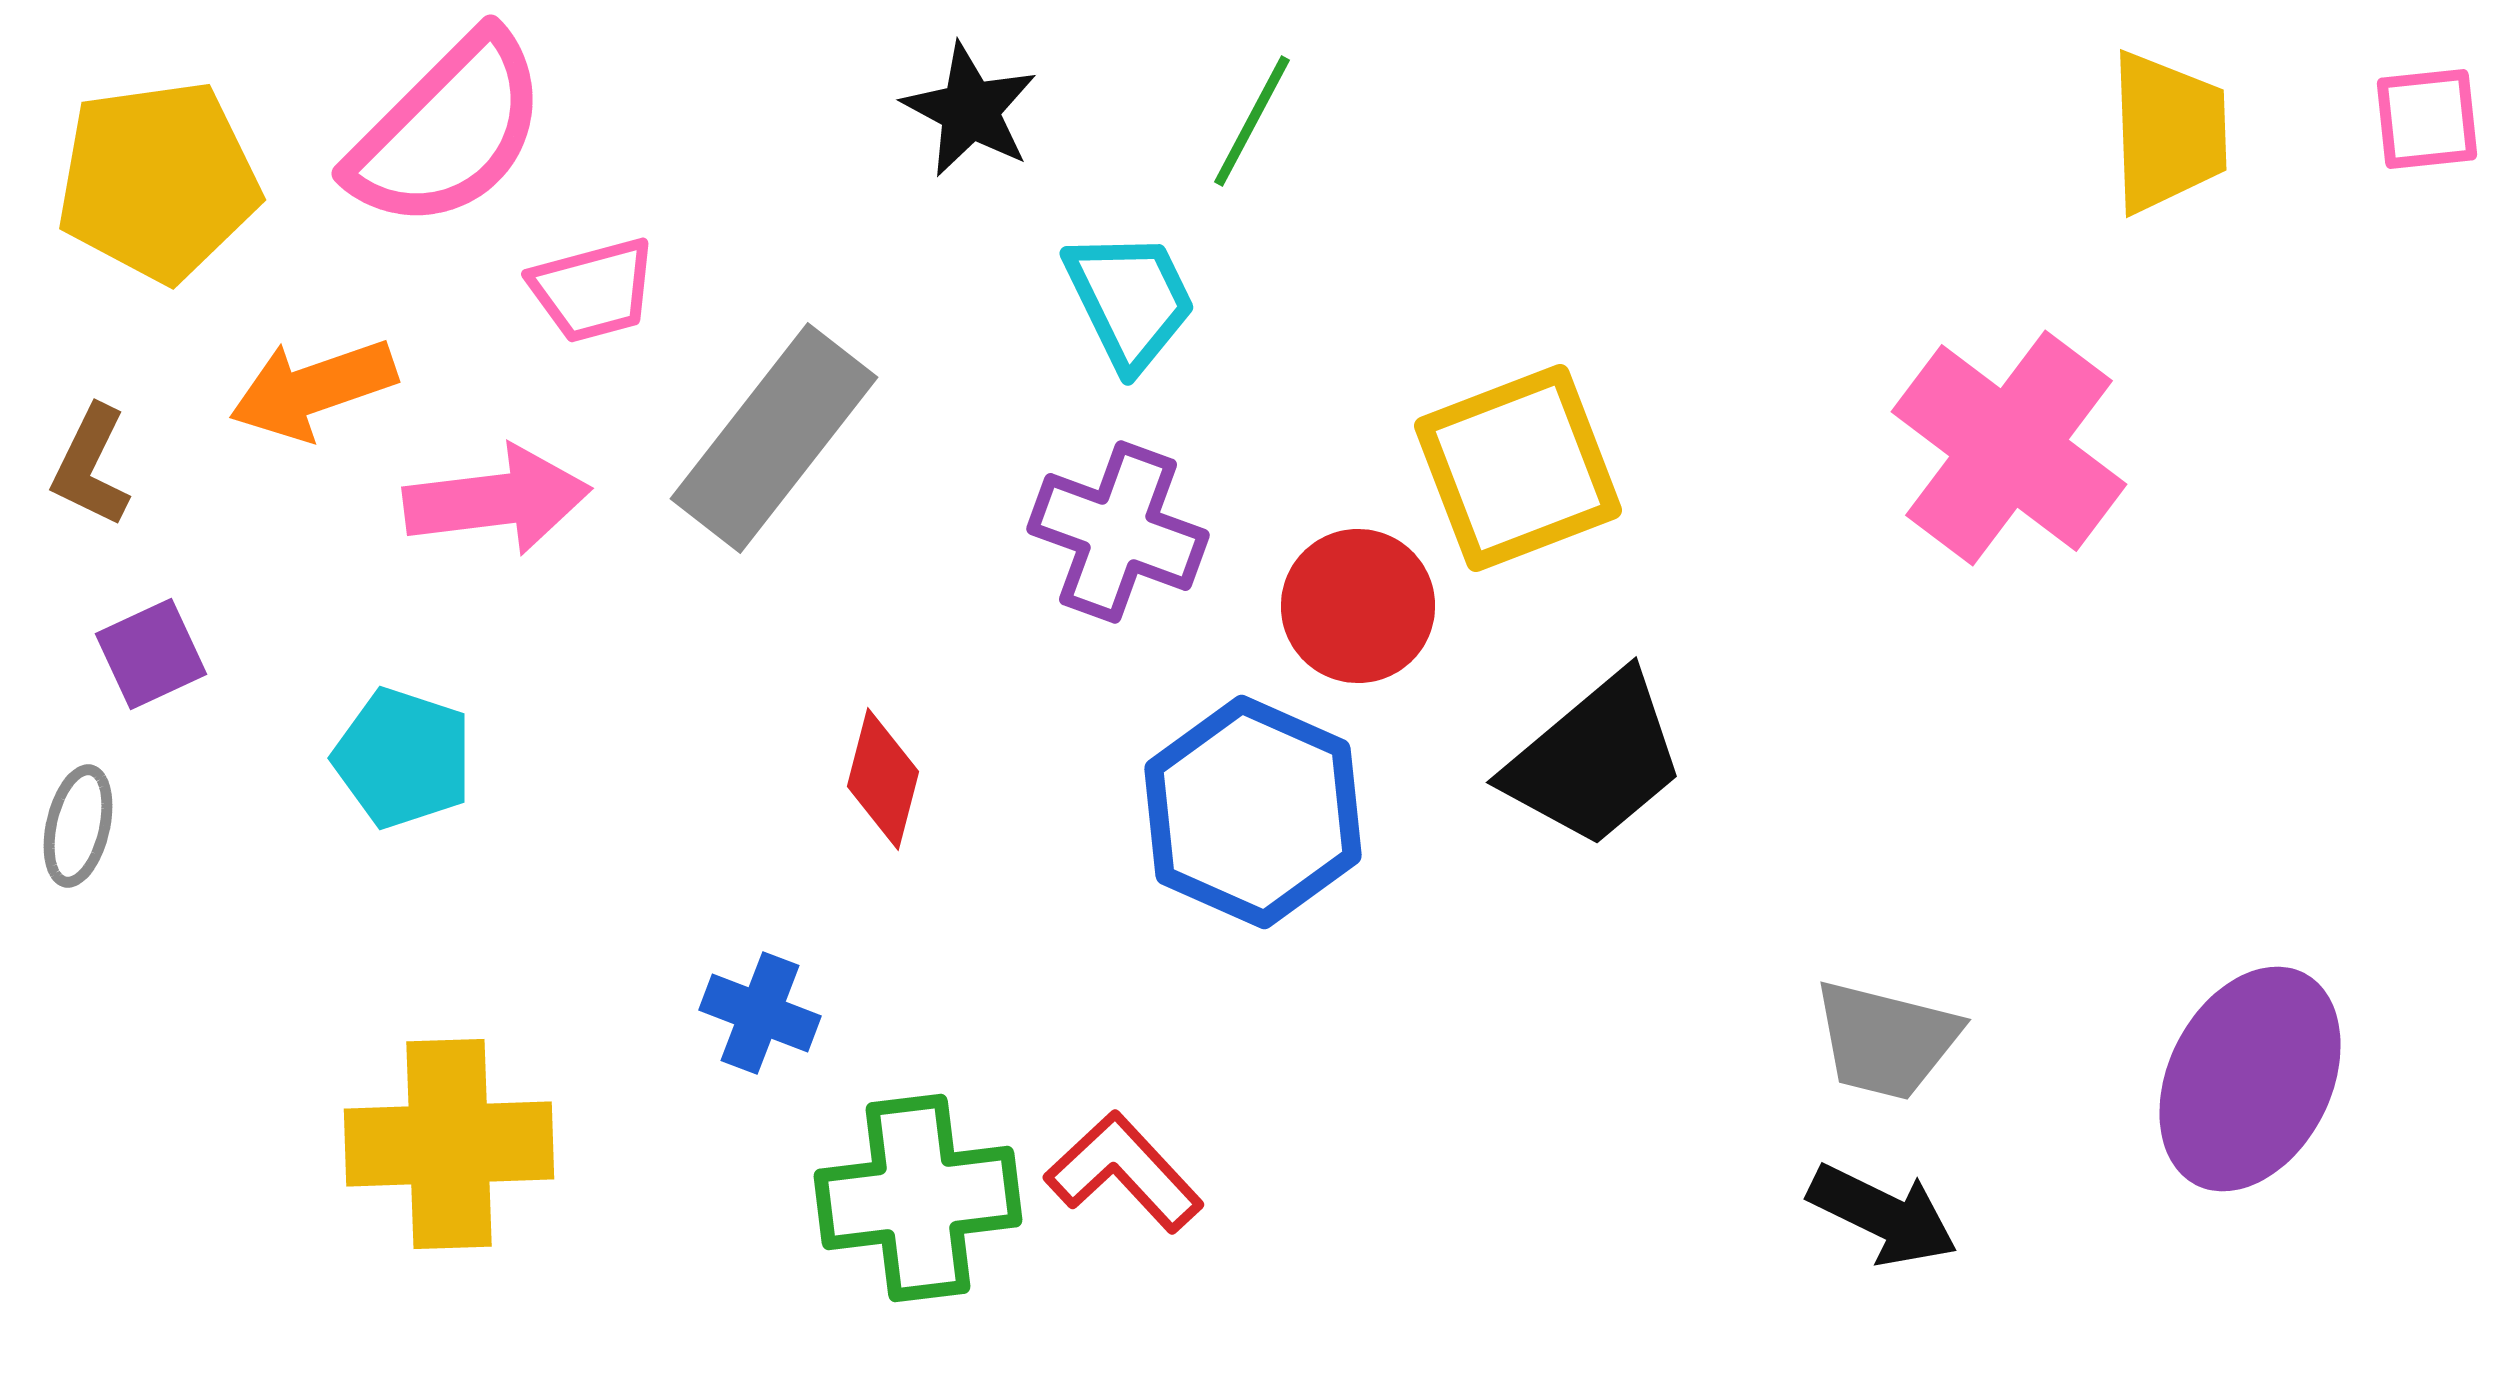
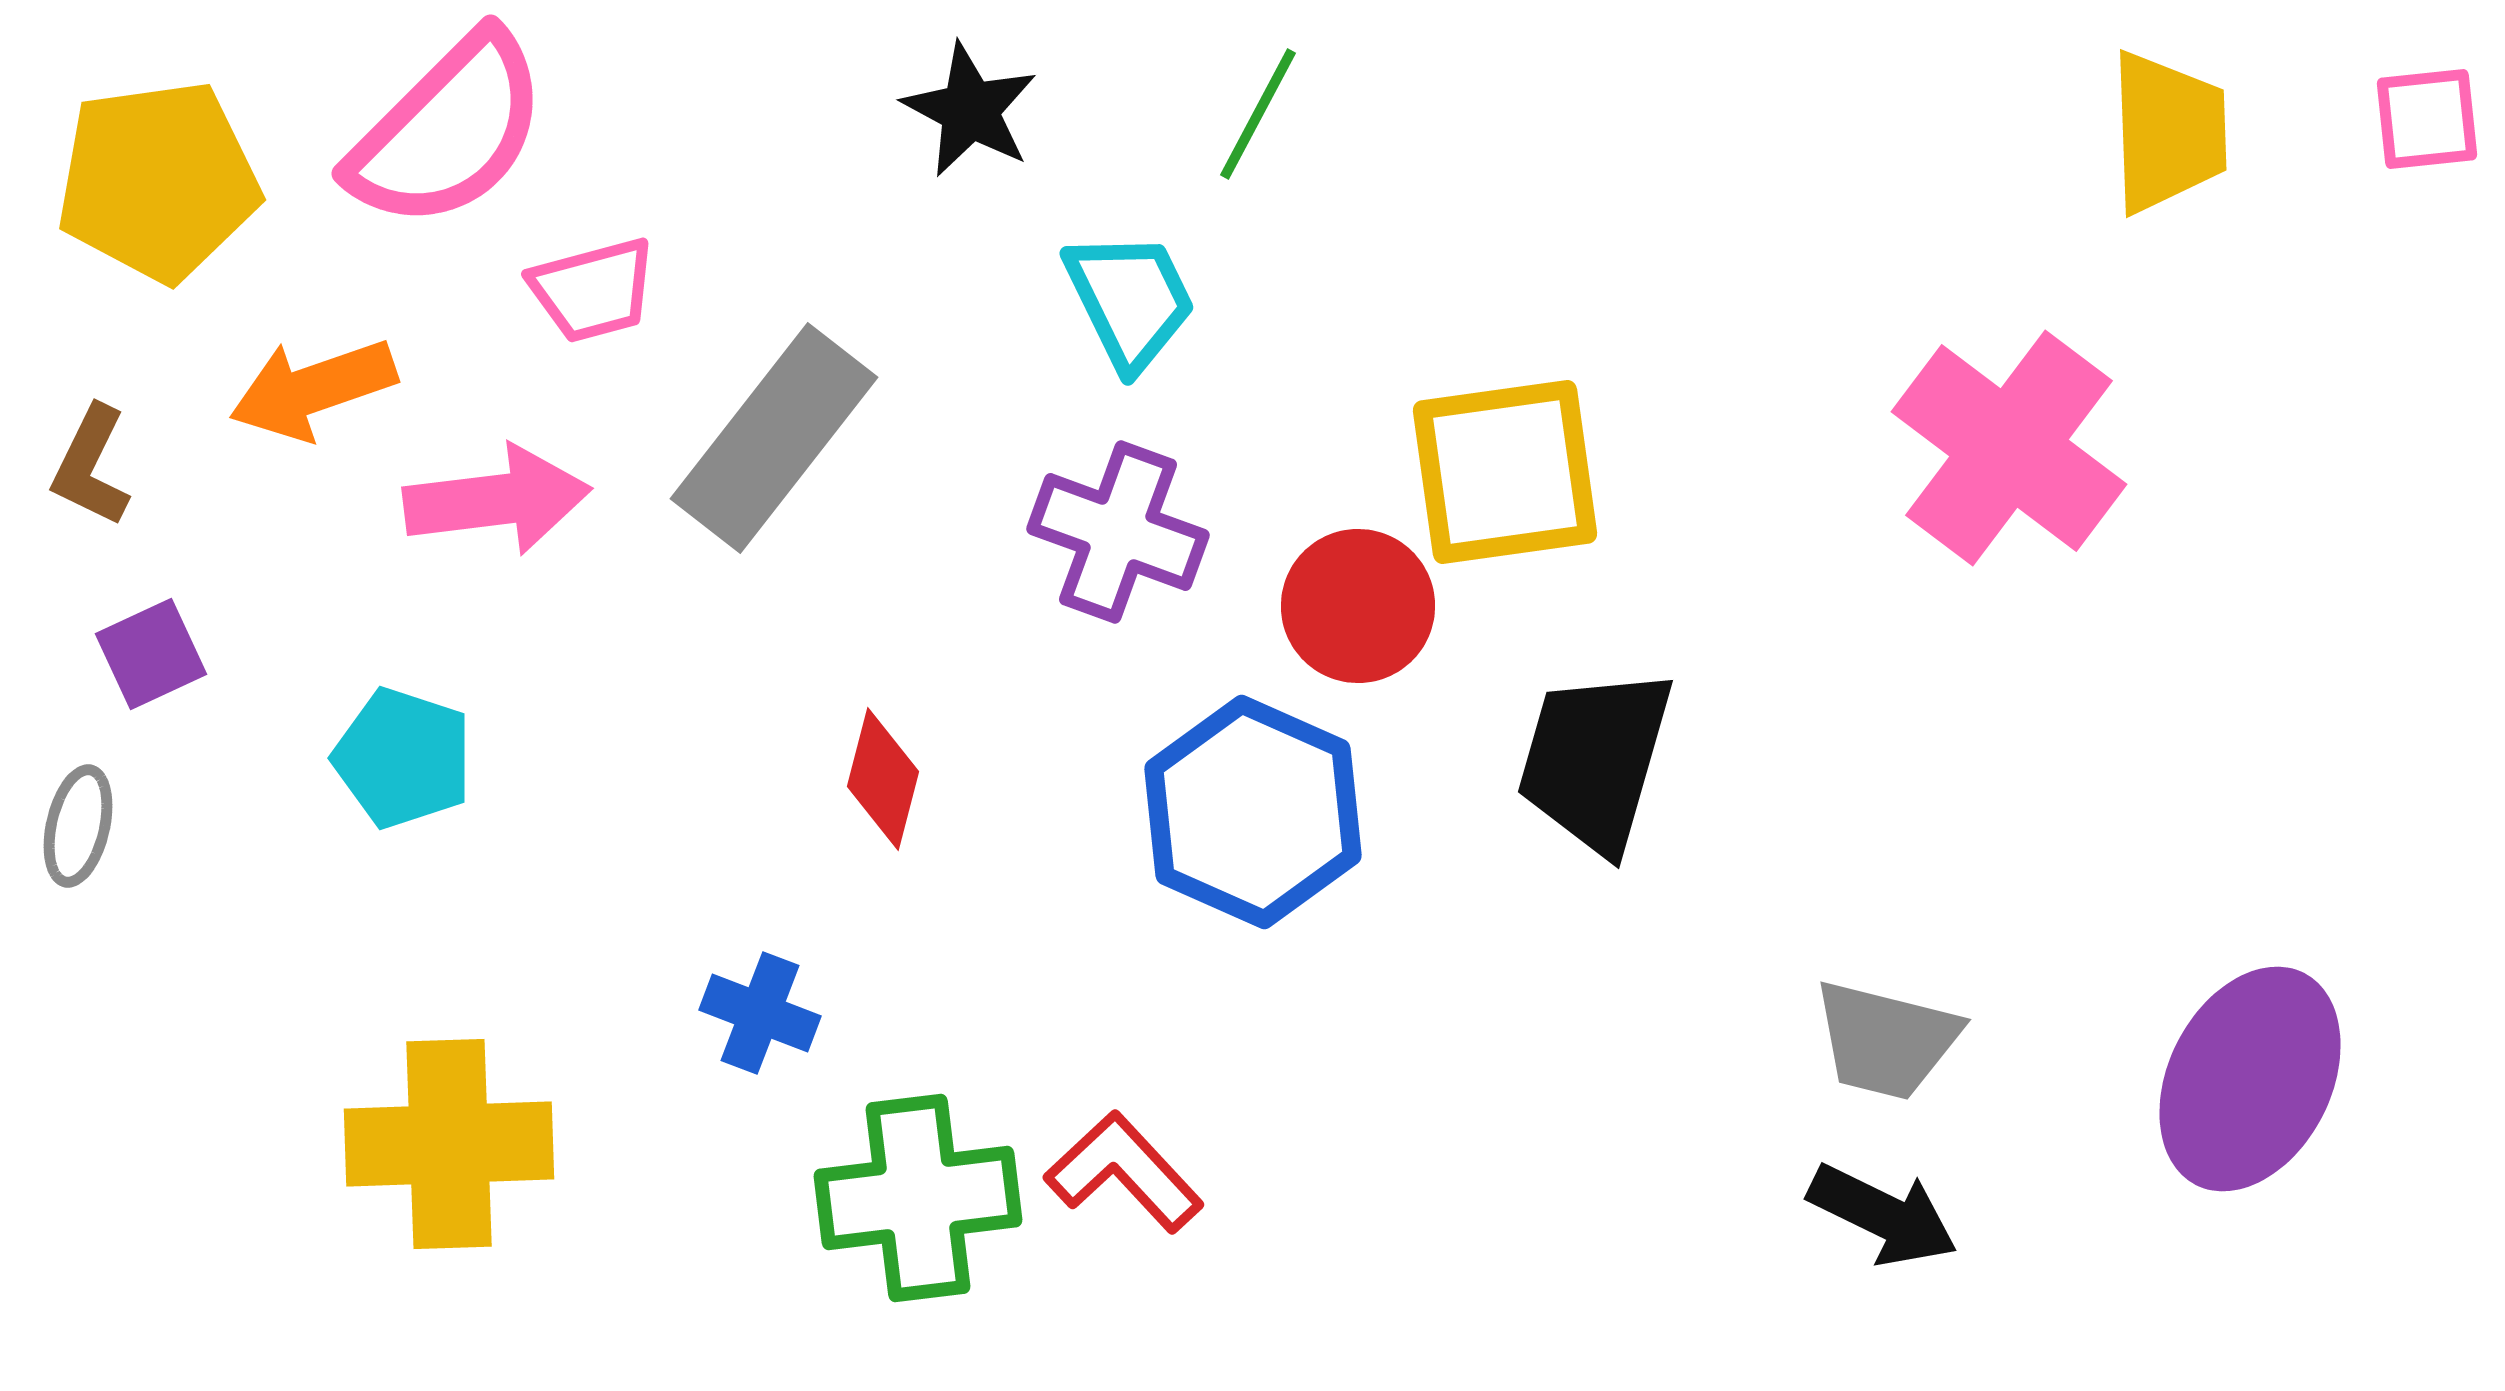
green line: moved 6 px right, 7 px up
yellow square: moved 13 px left, 4 px down; rotated 13 degrees clockwise
black trapezoid: rotated 146 degrees clockwise
